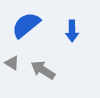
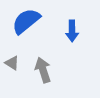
blue semicircle: moved 4 px up
gray arrow: rotated 40 degrees clockwise
